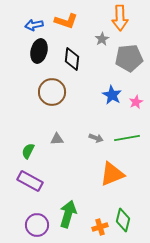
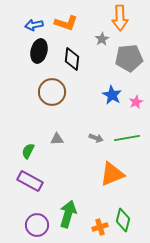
orange L-shape: moved 2 px down
